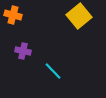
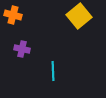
purple cross: moved 1 px left, 2 px up
cyan line: rotated 42 degrees clockwise
